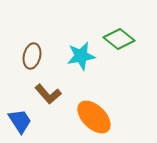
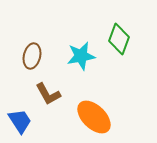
green diamond: rotated 72 degrees clockwise
brown L-shape: rotated 12 degrees clockwise
